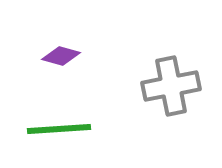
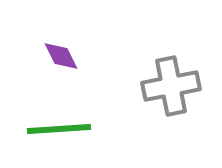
purple diamond: rotated 48 degrees clockwise
